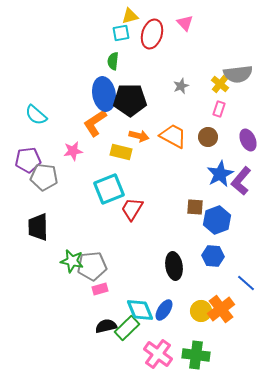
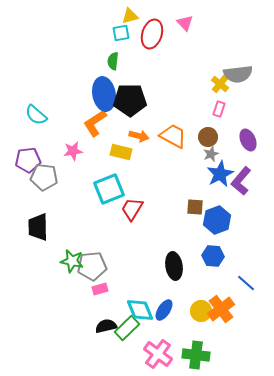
gray star at (181, 86): moved 30 px right, 68 px down
